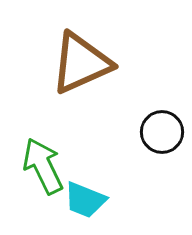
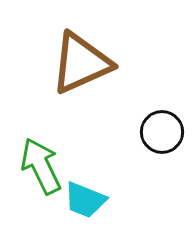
green arrow: moved 2 px left
